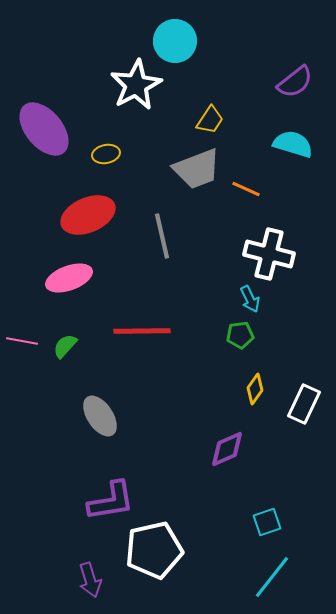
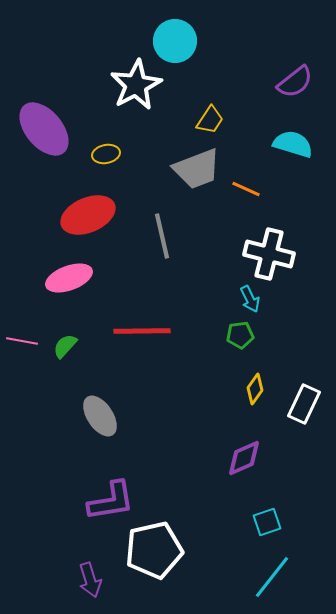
purple diamond: moved 17 px right, 9 px down
